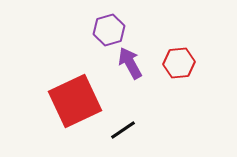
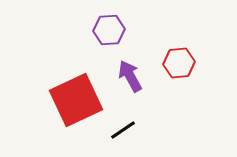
purple hexagon: rotated 12 degrees clockwise
purple arrow: moved 13 px down
red square: moved 1 px right, 1 px up
